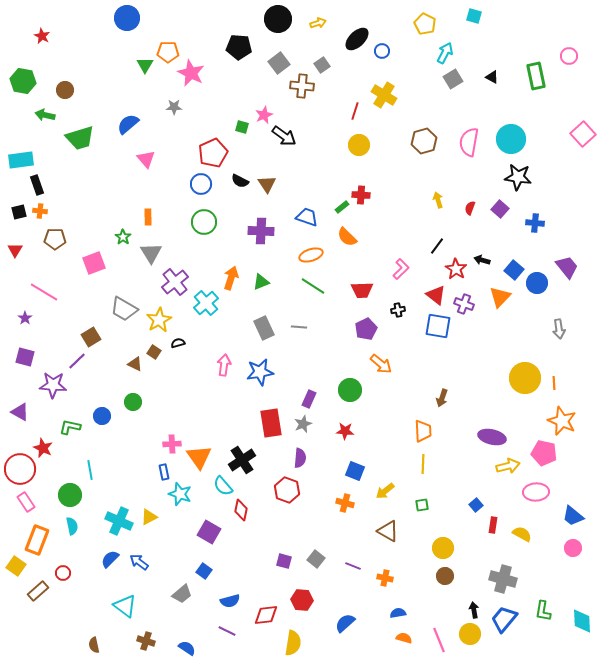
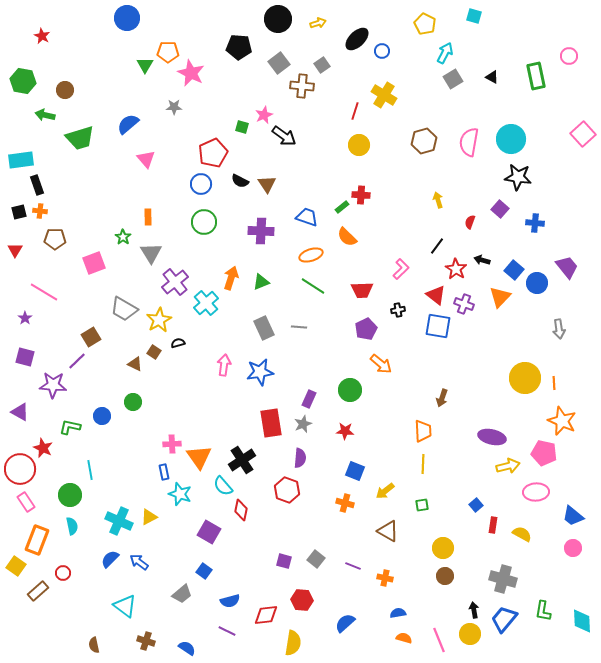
red semicircle at (470, 208): moved 14 px down
